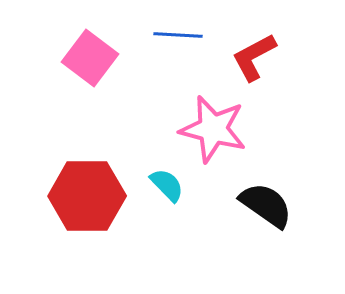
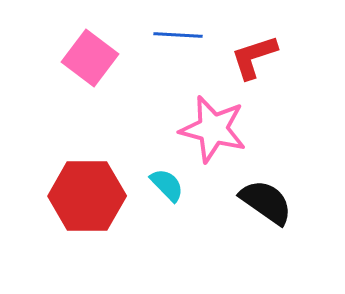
red L-shape: rotated 10 degrees clockwise
black semicircle: moved 3 px up
